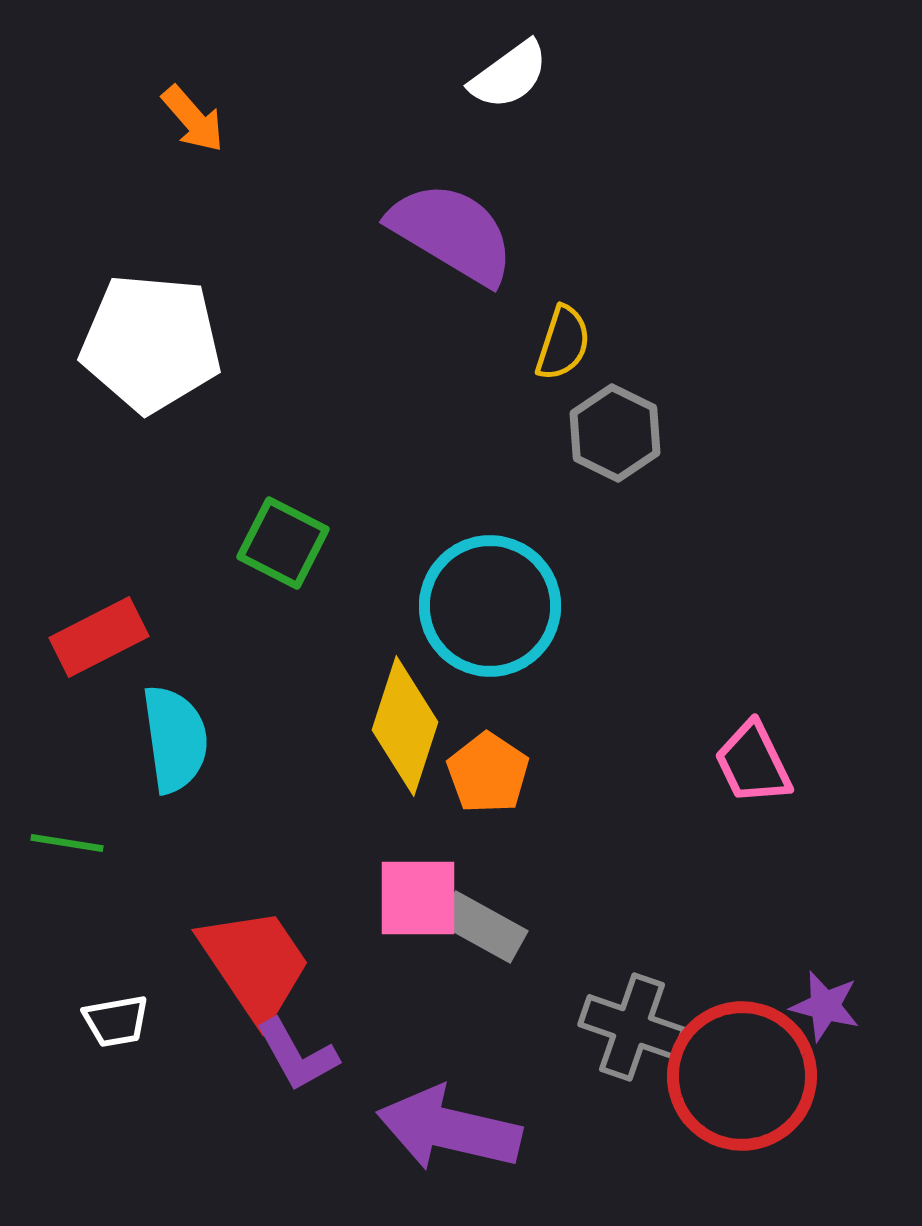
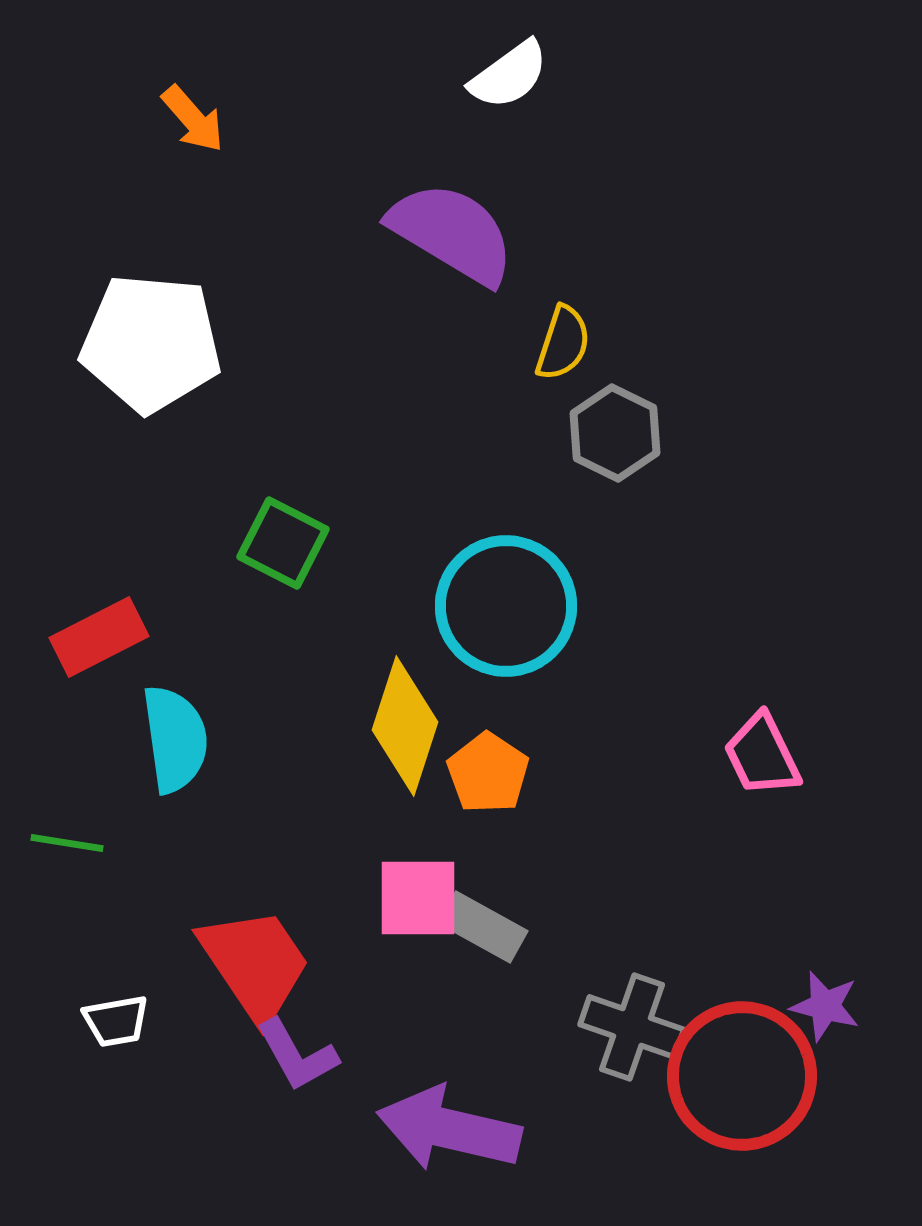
cyan circle: moved 16 px right
pink trapezoid: moved 9 px right, 8 px up
